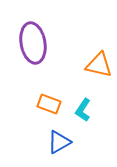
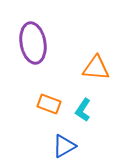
orange triangle: moved 3 px left, 3 px down; rotated 8 degrees counterclockwise
blue triangle: moved 5 px right, 4 px down
